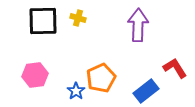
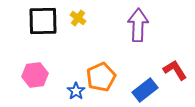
yellow cross: rotated 21 degrees clockwise
red L-shape: moved 2 px down
orange pentagon: moved 1 px up
blue rectangle: moved 1 px left, 1 px up
